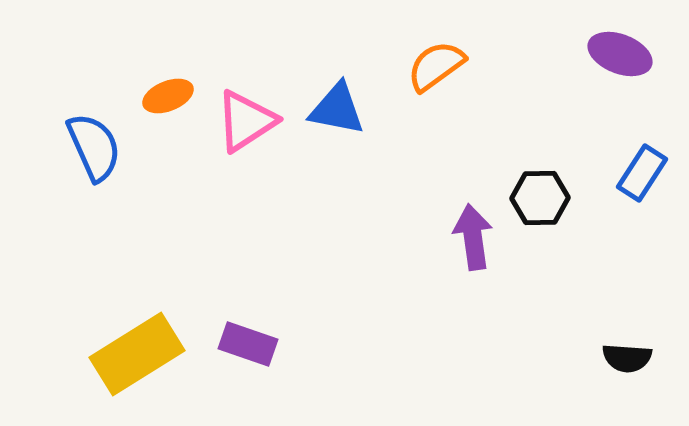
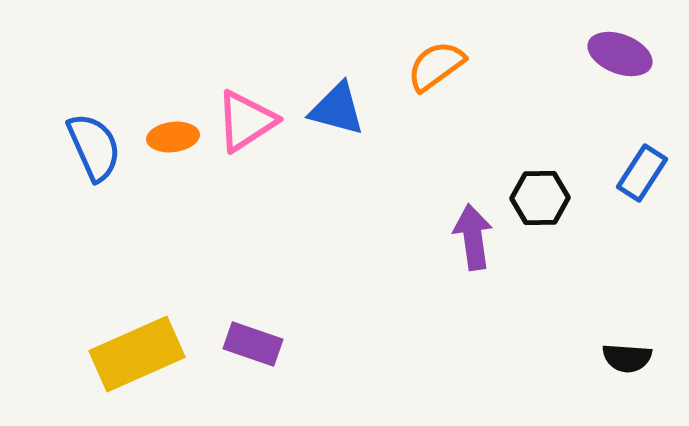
orange ellipse: moved 5 px right, 41 px down; rotated 15 degrees clockwise
blue triangle: rotated 4 degrees clockwise
purple rectangle: moved 5 px right
yellow rectangle: rotated 8 degrees clockwise
